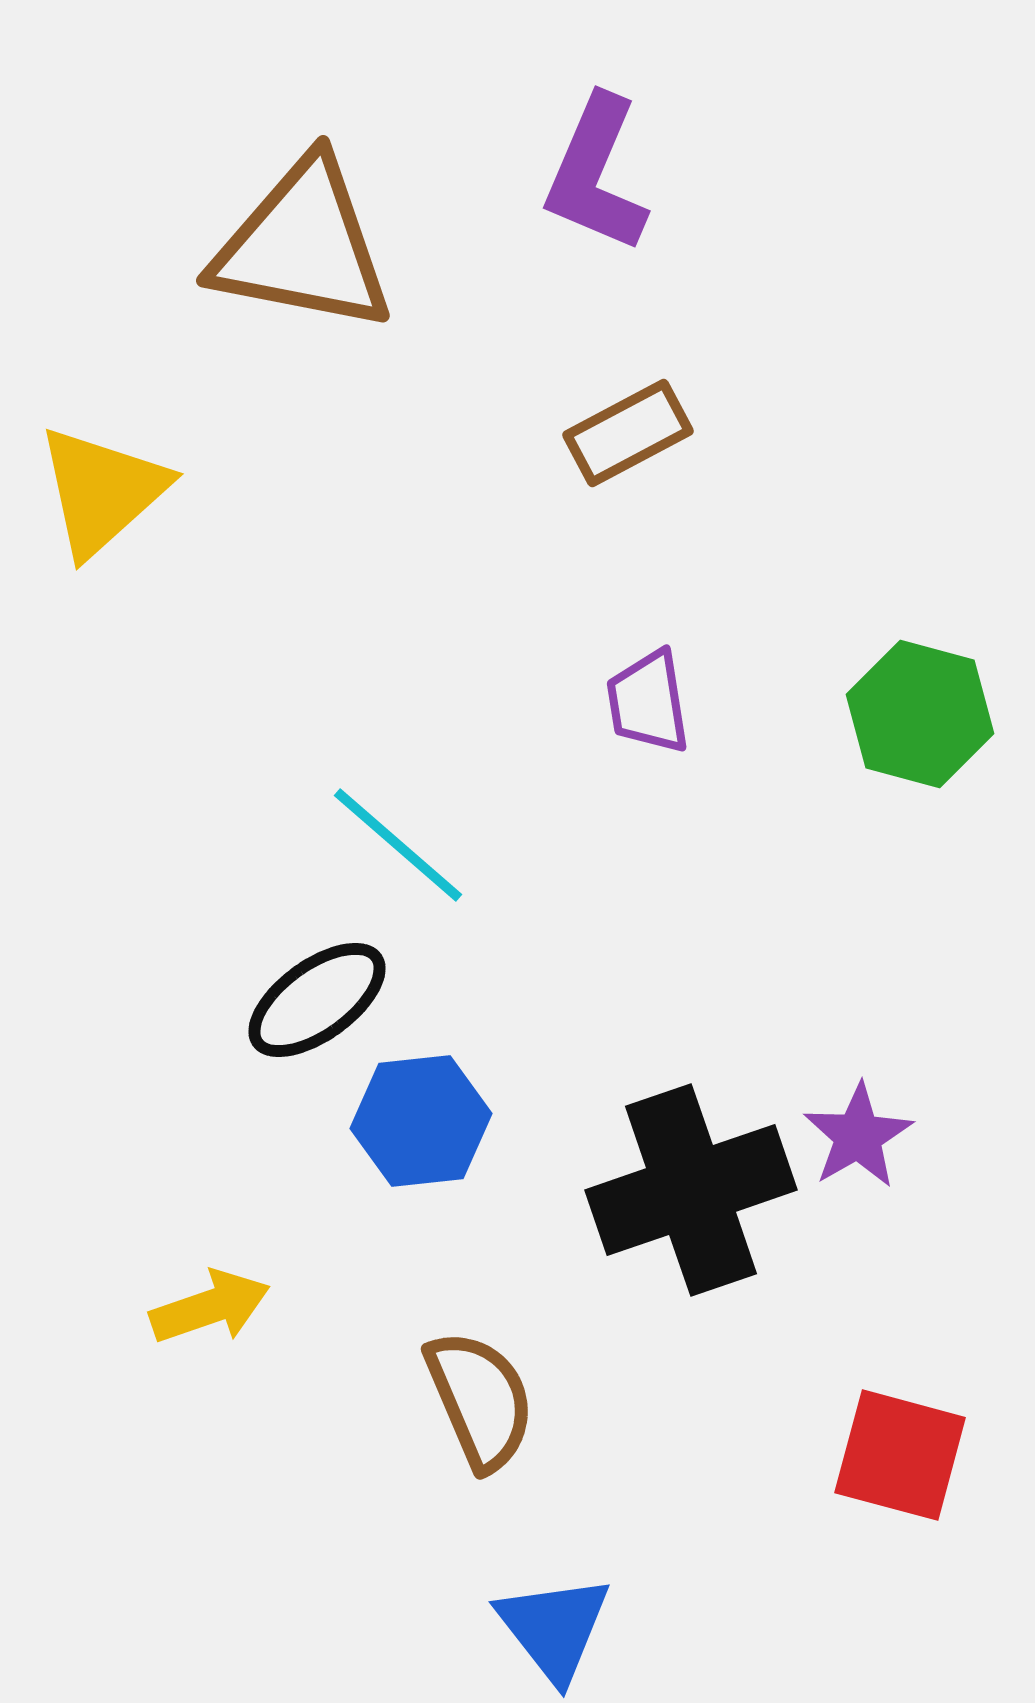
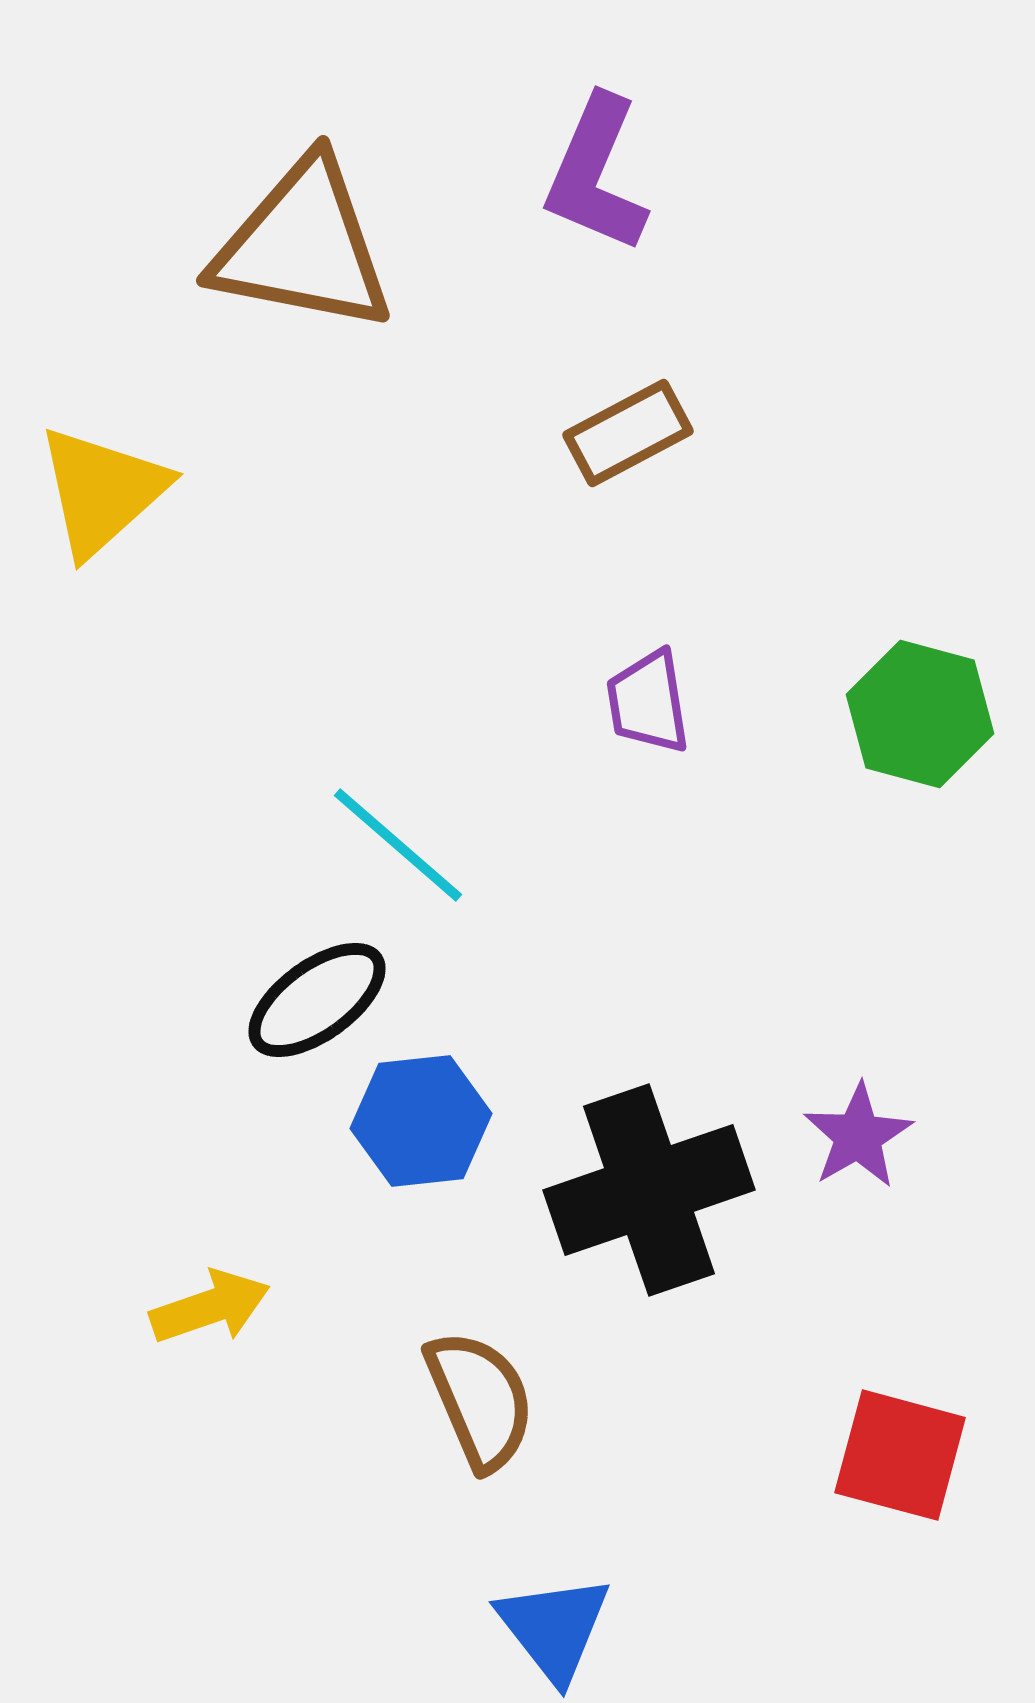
black cross: moved 42 px left
